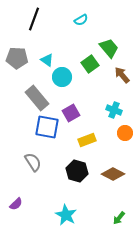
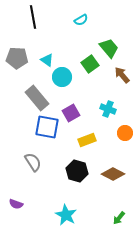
black line: moved 1 px left, 2 px up; rotated 30 degrees counterclockwise
cyan cross: moved 6 px left, 1 px up
purple semicircle: rotated 64 degrees clockwise
